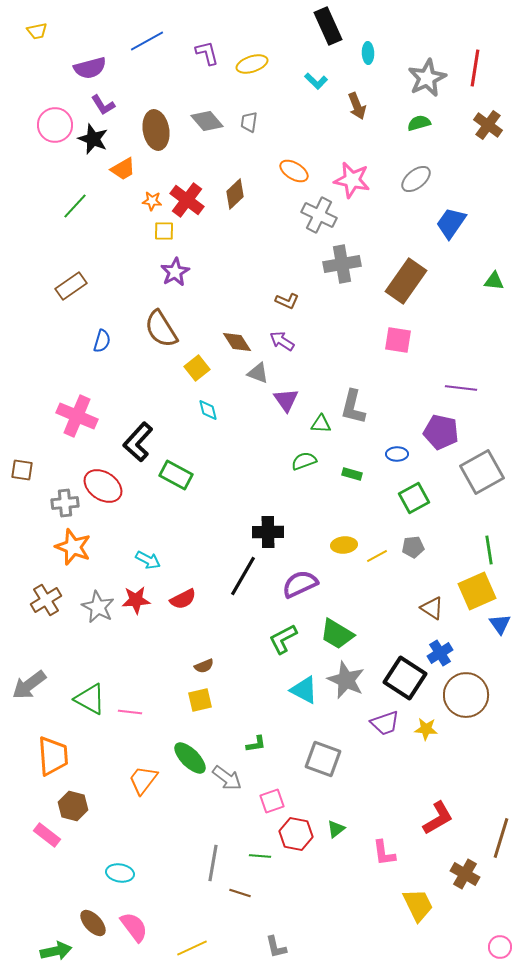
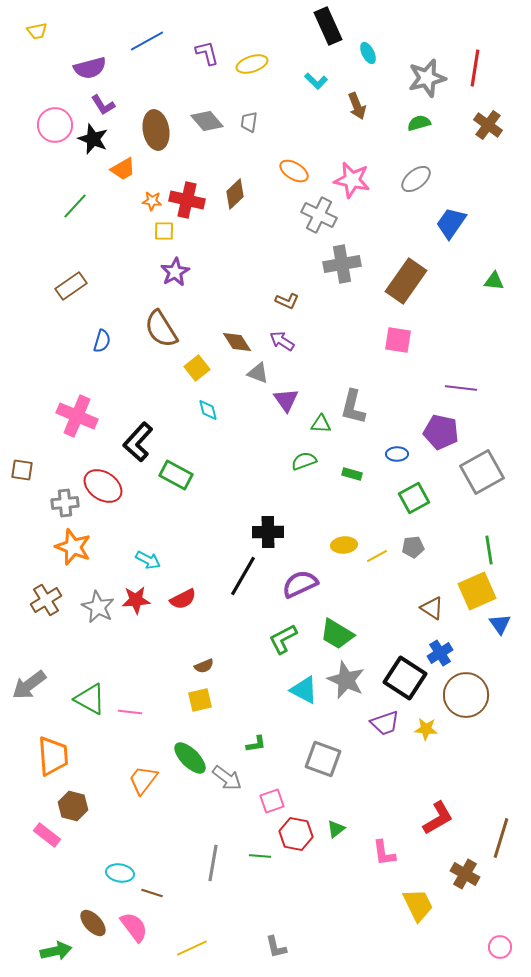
cyan ellipse at (368, 53): rotated 25 degrees counterclockwise
gray star at (427, 78): rotated 12 degrees clockwise
red cross at (187, 200): rotated 24 degrees counterclockwise
brown line at (240, 893): moved 88 px left
